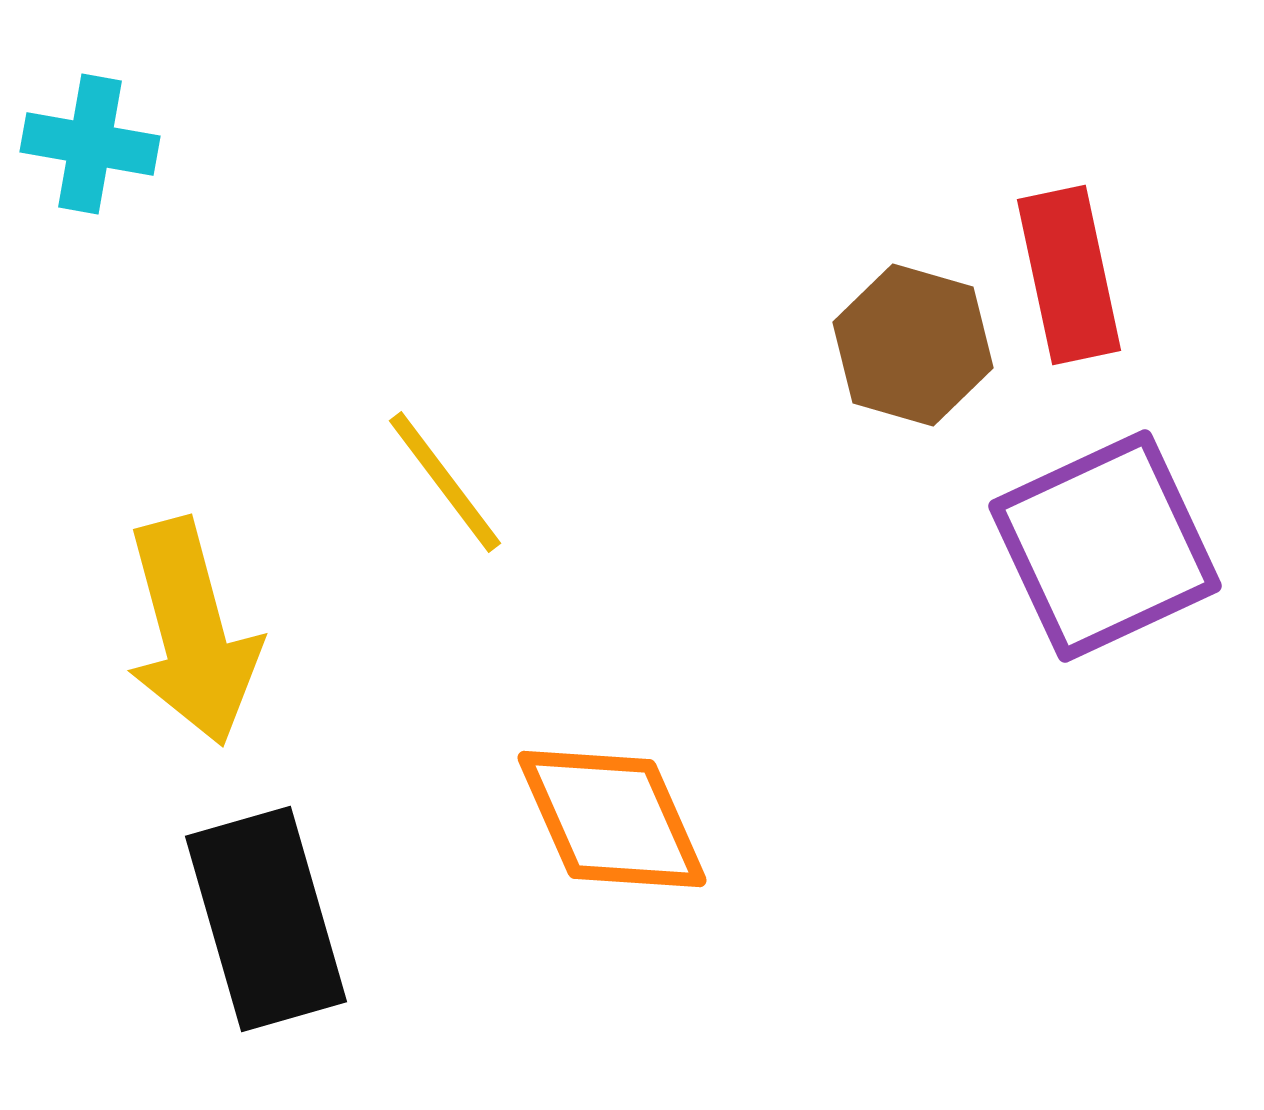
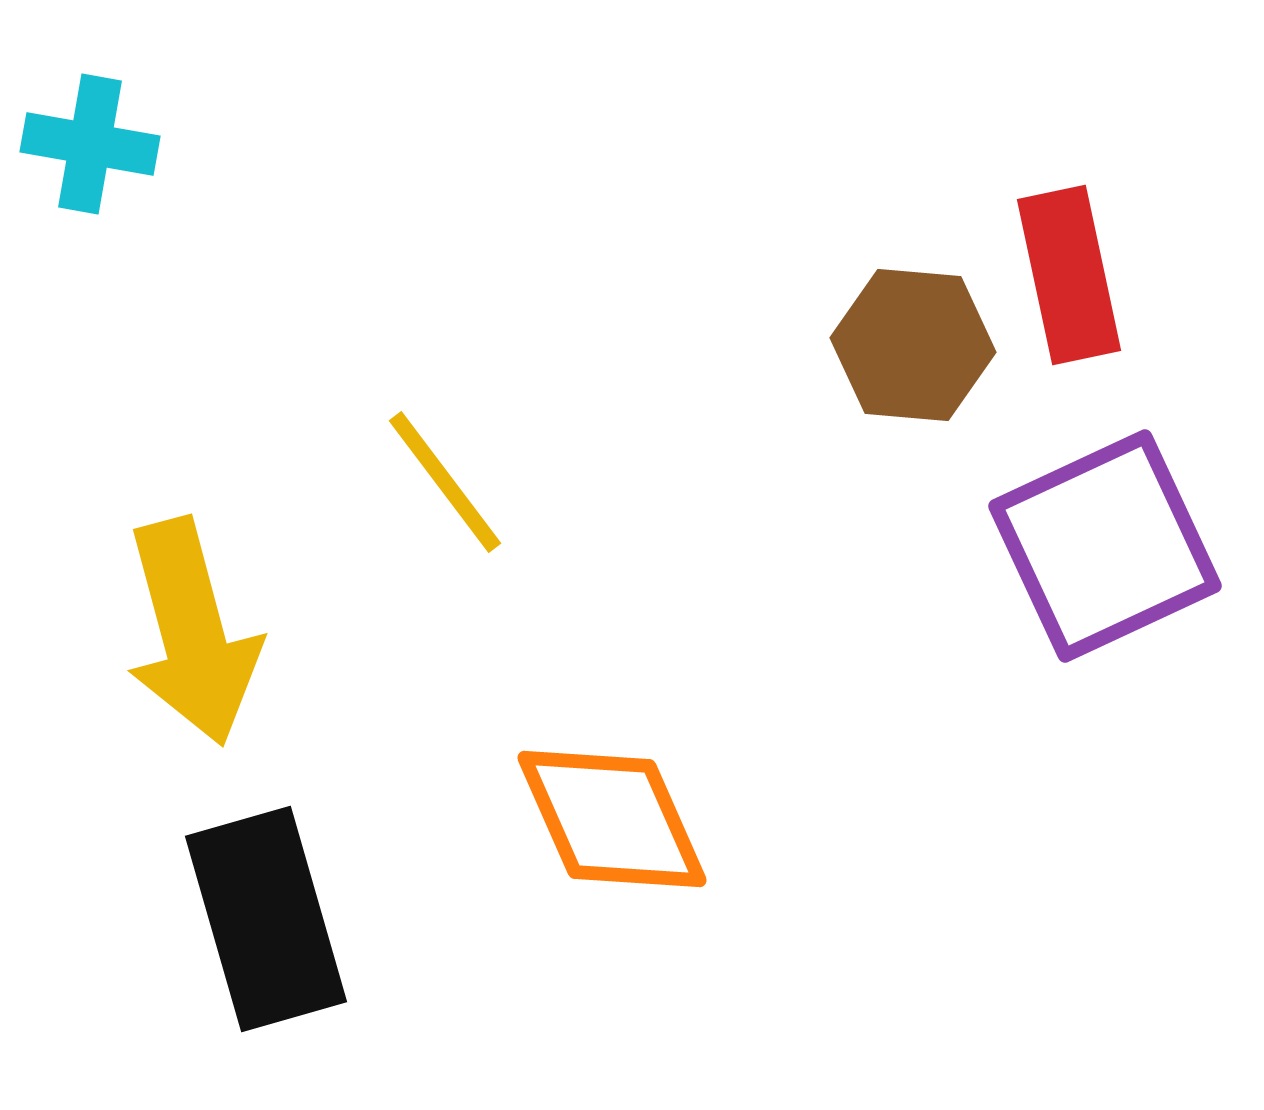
brown hexagon: rotated 11 degrees counterclockwise
